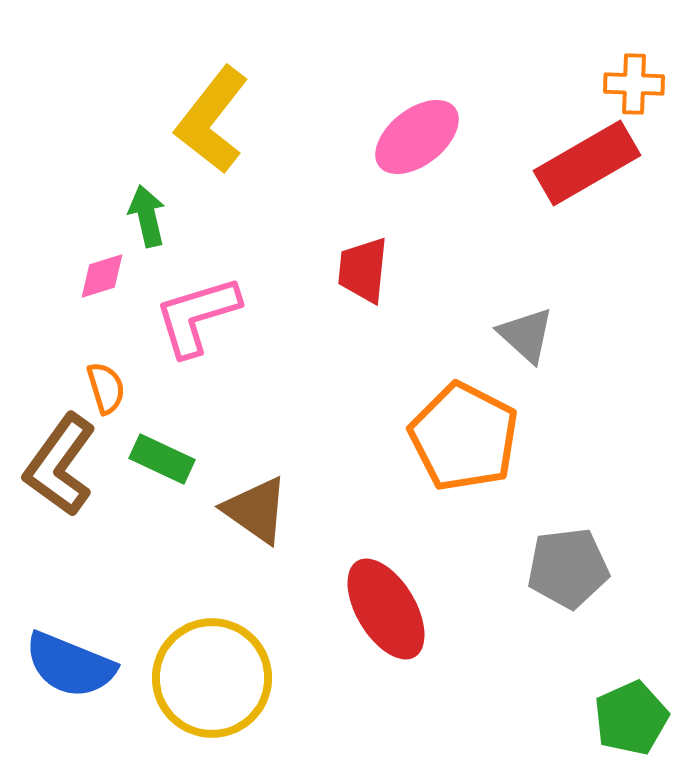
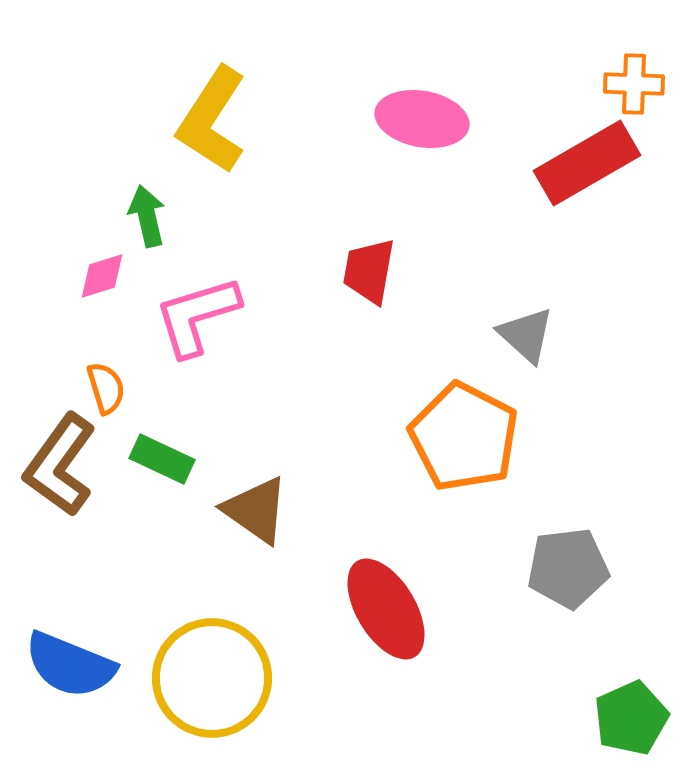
yellow L-shape: rotated 5 degrees counterclockwise
pink ellipse: moved 5 px right, 18 px up; rotated 48 degrees clockwise
red trapezoid: moved 6 px right, 1 px down; rotated 4 degrees clockwise
